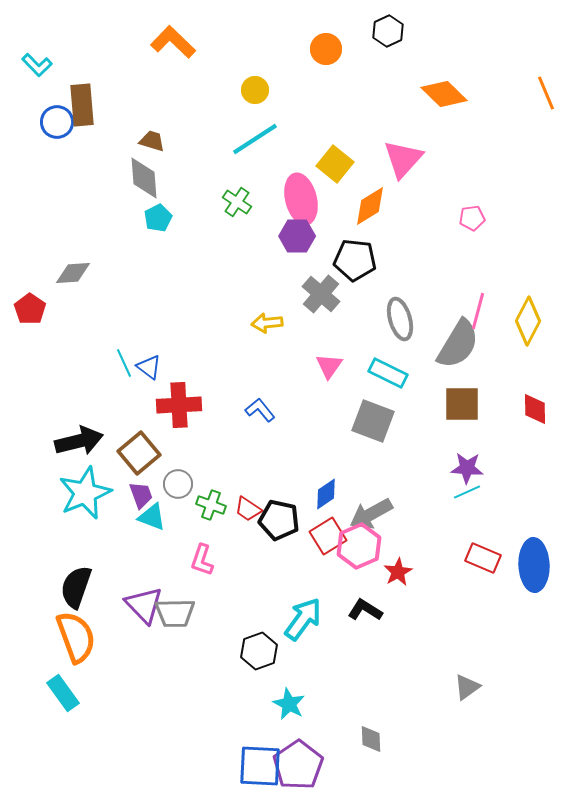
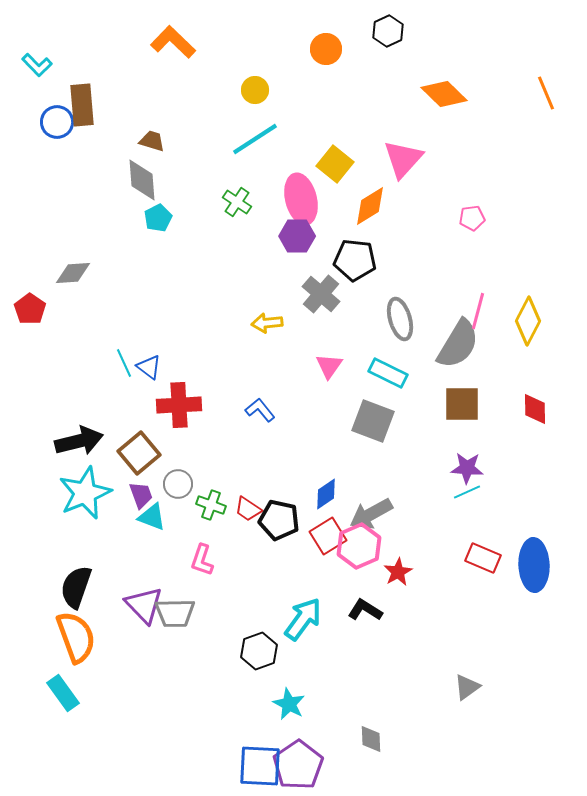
gray diamond at (144, 178): moved 2 px left, 2 px down
